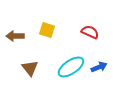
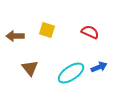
cyan ellipse: moved 6 px down
